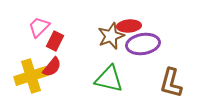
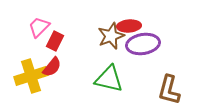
brown L-shape: moved 2 px left, 7 px down
